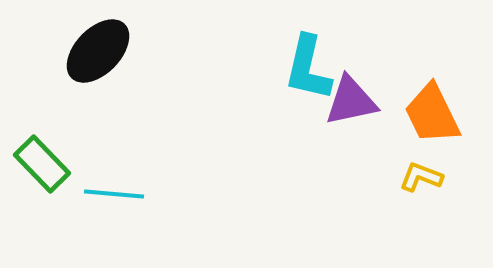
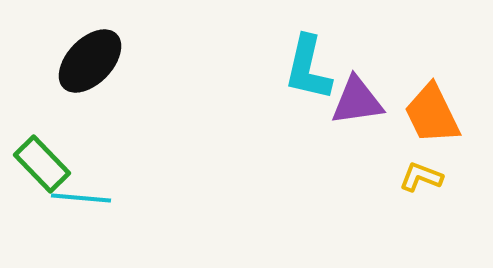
black ellipse: moved 8 px left, 10 px down
purple triangle: moved 6 px right; rotated 4 degrees clockwise
cyan line: moved 33 px left, 4 px down
